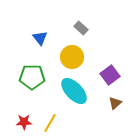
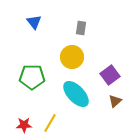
gray rectangle: rotated 56 degrees clockwise
blue triangle: moved 6 px left, 16 px up
cyan ellipse: moved 2 px right, 3 px down
brown triangle: moved 2 px up
red star: moved 3 px down
